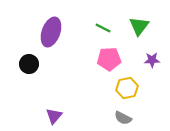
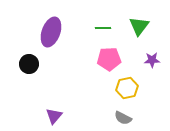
green line: rotated 28 degrees counterclockwise
